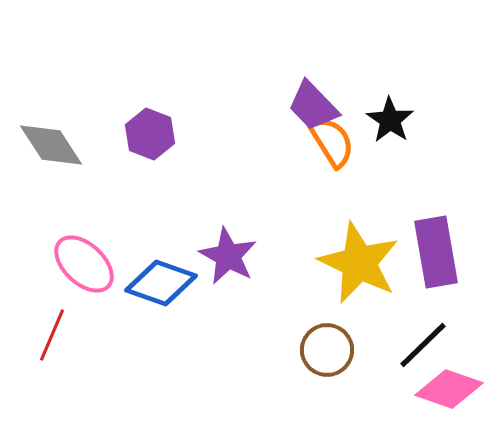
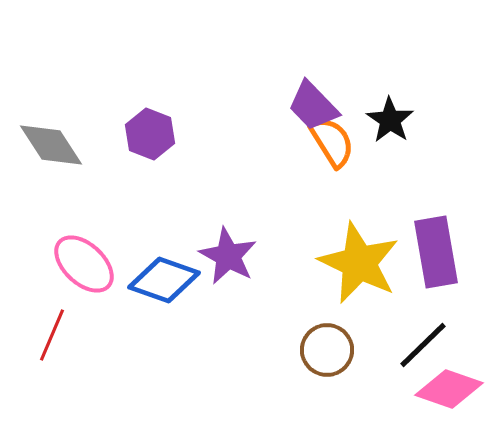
blue diamond: moved 3 px right, 3 px up
